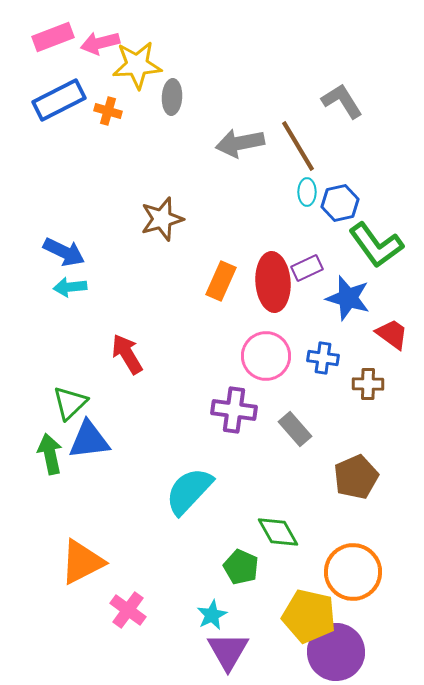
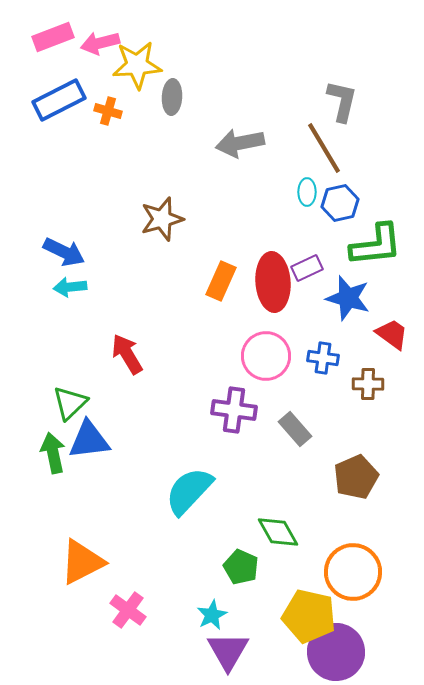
gray L-shape: rotated 45 degrees clockwise
brown line: moved 26 px right, 2 px down
green L-shape: rotated 60 degrees counterclockwise
green arrow: moved 3 px right, 1 px up
